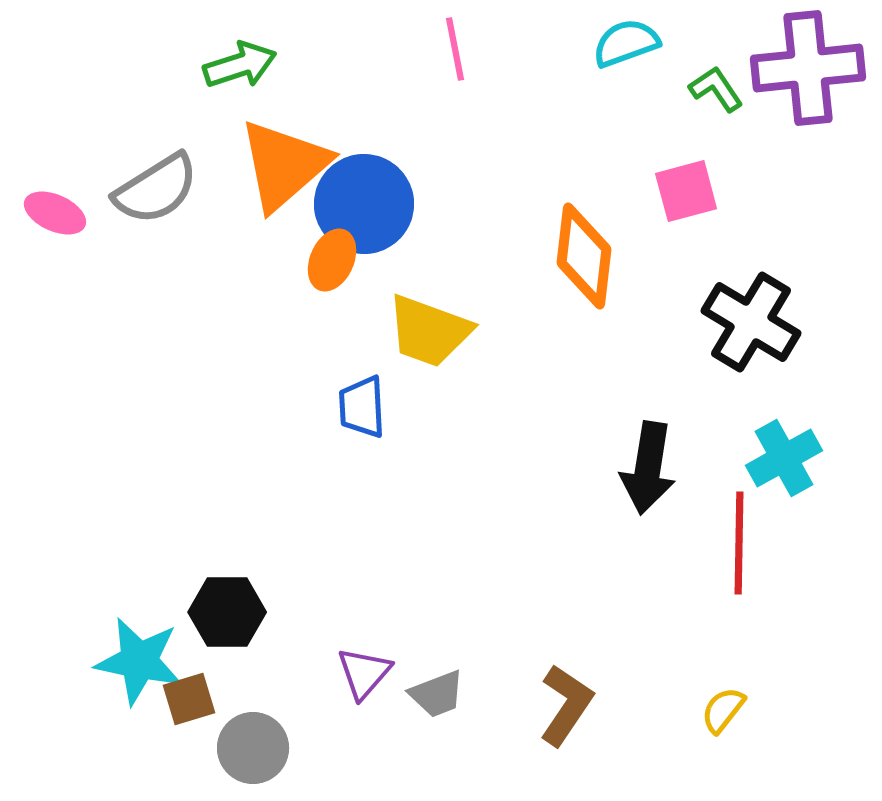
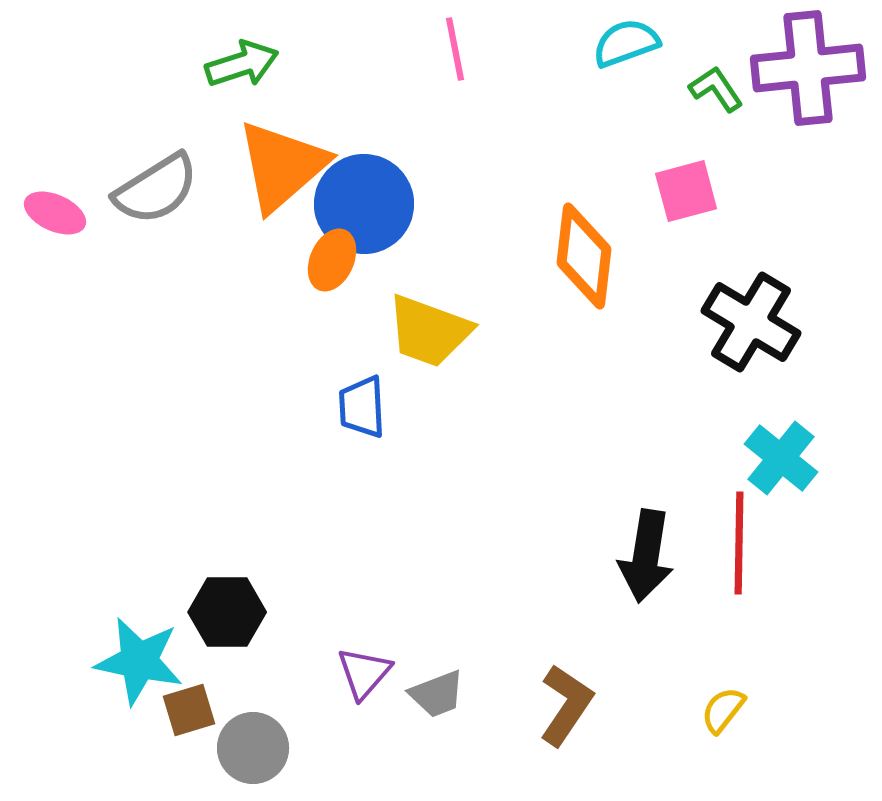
green arrow: moved 2 px right, 1 px up
orange triangle: moved 2 px left, 1 px down
cyan cross: moved 3 px left; rotated 22 degrees counterclockwise
black arrow: moved 2 px left, 88 px down
brown square: moved 11 px down
